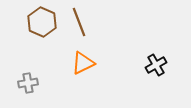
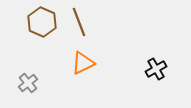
black cross: moved 4 px down
gray cross: rotated 30 degrees counterclockwise
